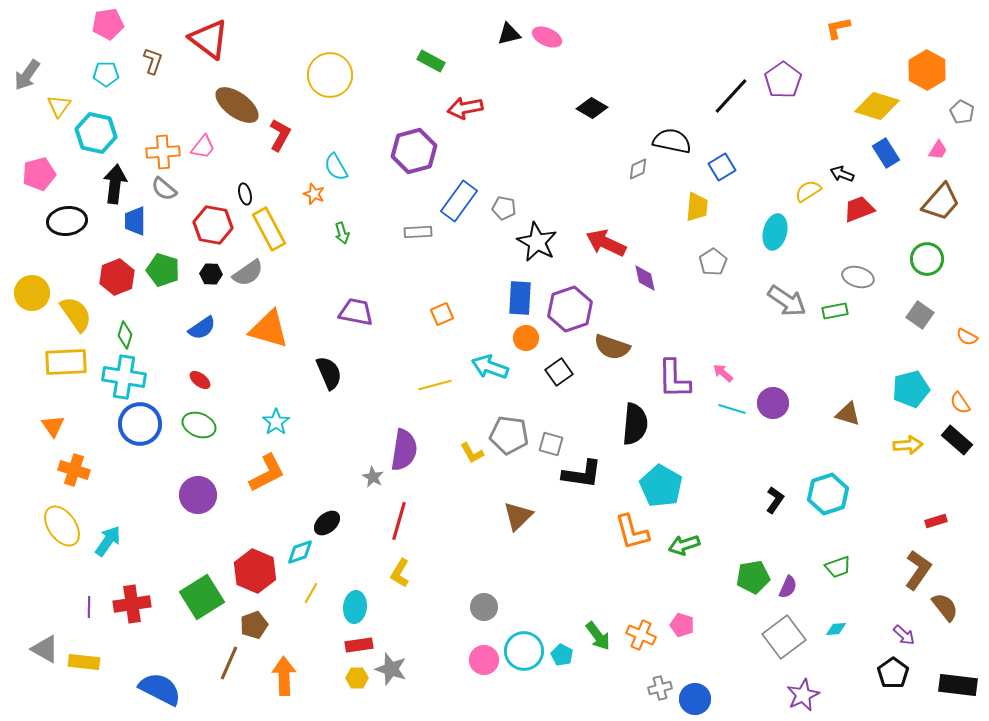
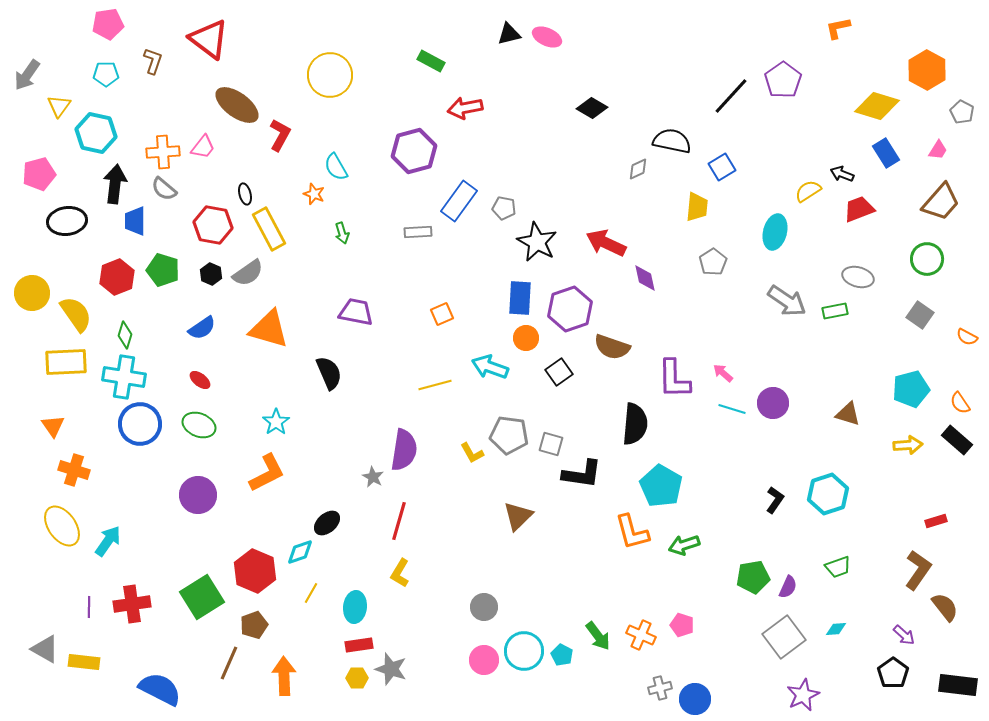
black hexagon at (211, 274): rotated 20 degrees clockwise
